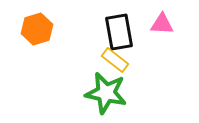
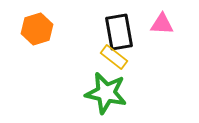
yellow rectangle: moved 1 px left, 3 px up
